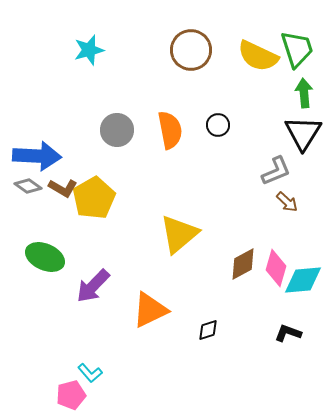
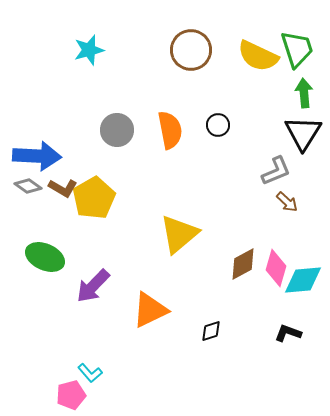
black diamond: moved 3 px right, 1 px down
